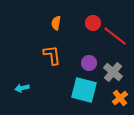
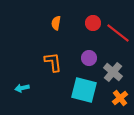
red line: moved 3 px right, 3 px up
orange L-shape: moved 1 px right, 7 px down
purple circle: moved 5 px up
